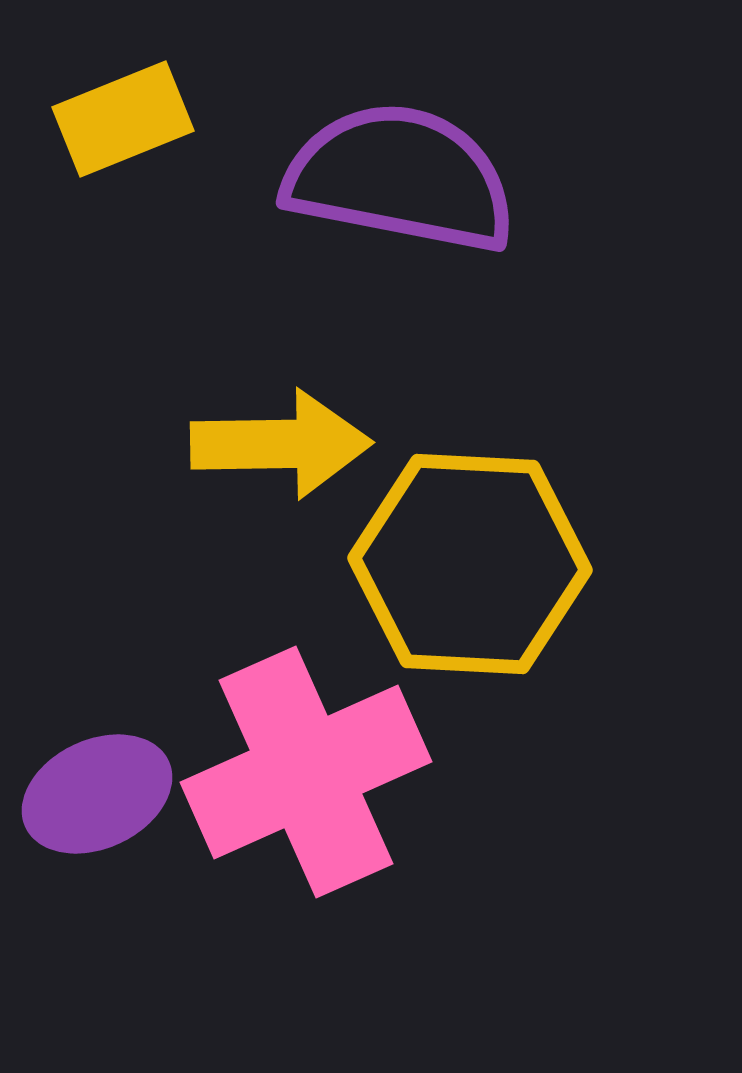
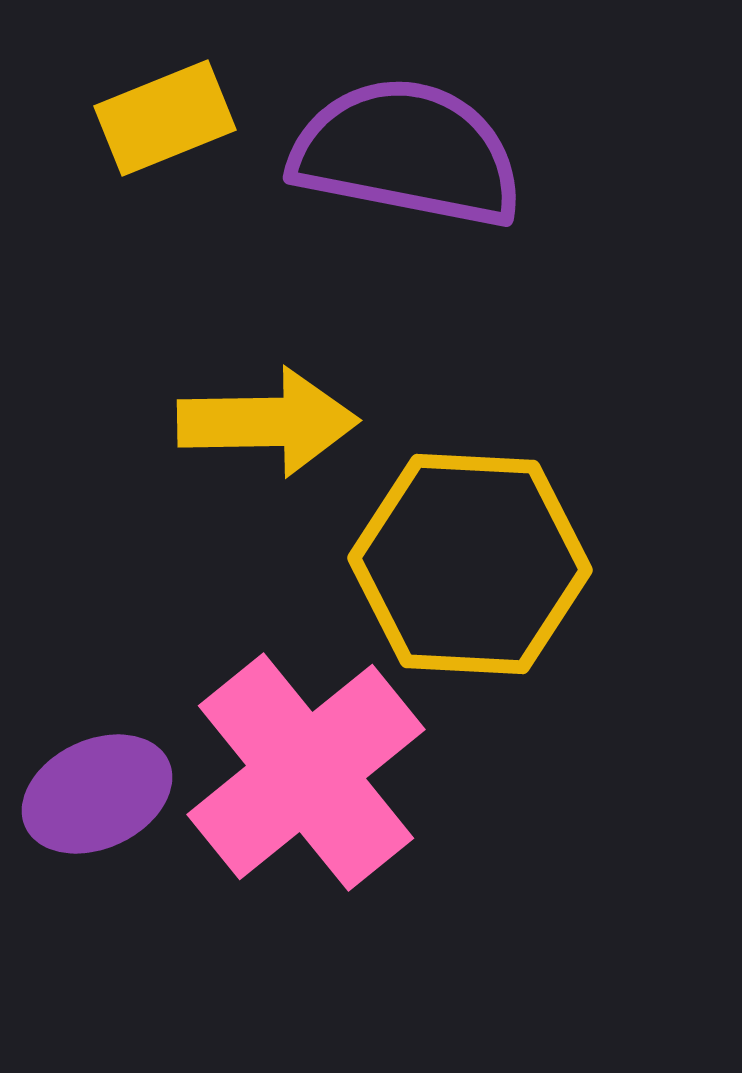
yellow rectangle: moved 42 px right, 1 px up
purple semicircle: moved 7 px right, 25 px up
yellow arrow: moved 13 px left, 22 px up
pink cross: rotated 15 degrees counterclockwise
